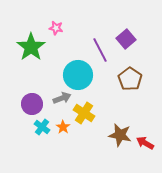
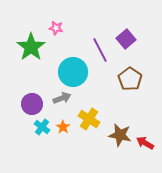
cyan circle: moved 5 px left, 3 px up
yellow cross: moved 5 px right, 6 px down
